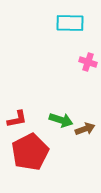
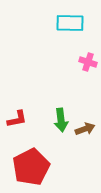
green arrow: rotated 65 degrees clockwise
red pentagon: moved 1 px right, 15 px down
